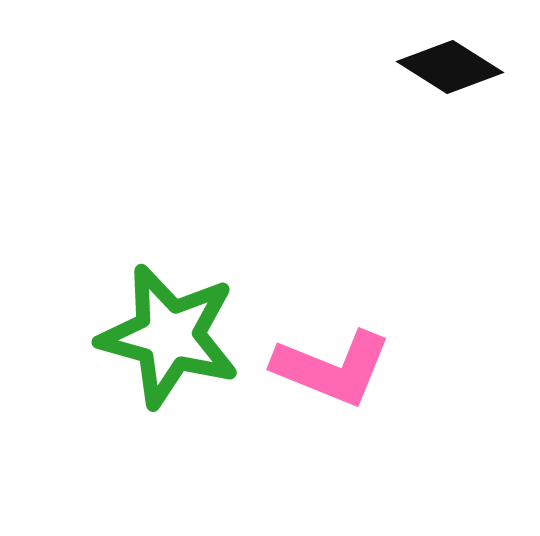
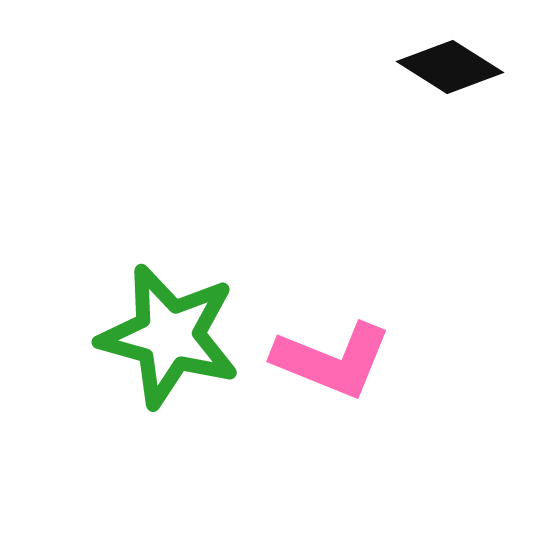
pink L-shape: moved 8 px up
